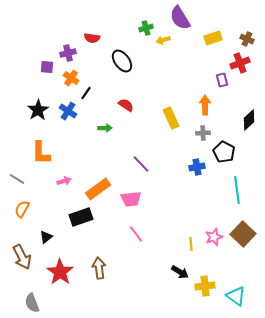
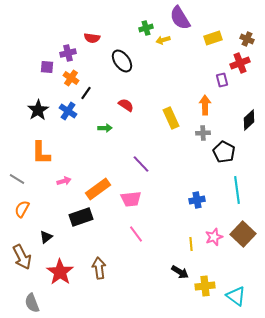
blue cross at (197, 167): moved 33 px down
